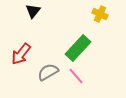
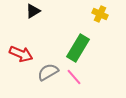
black triangle: rotated 21 degrees clockwise
green rectangle: rotated 12 degrees counterclockwise
red arrow: rotated 105 degrees counterclockwise
pink line: moved 2 px left, 1 px down
